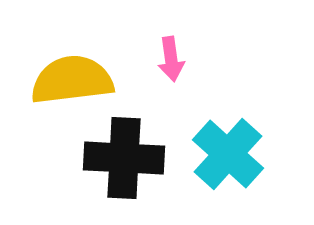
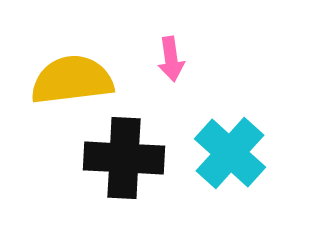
cyan cross: moved 2 px right, 1 px up
